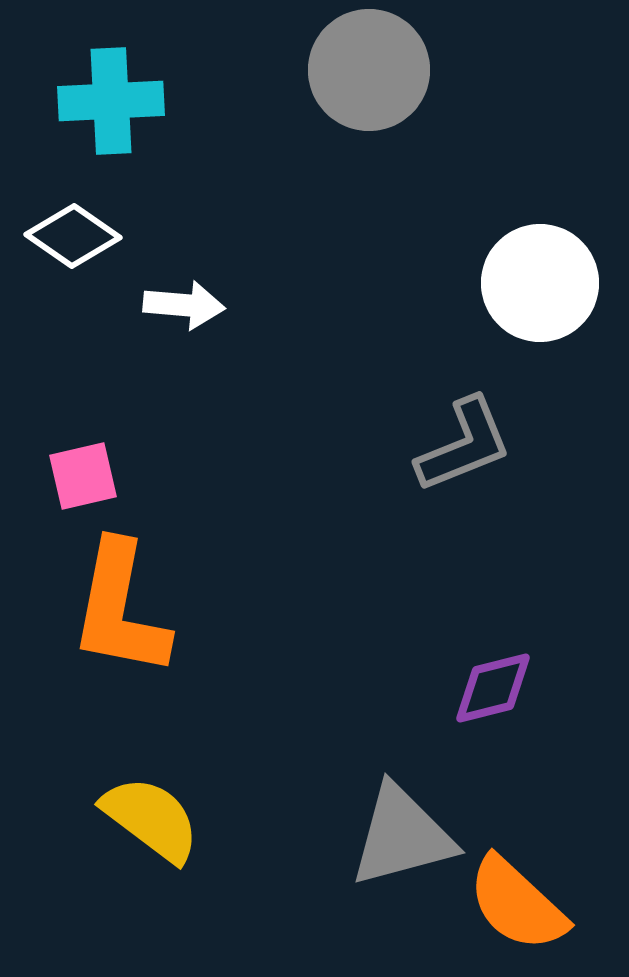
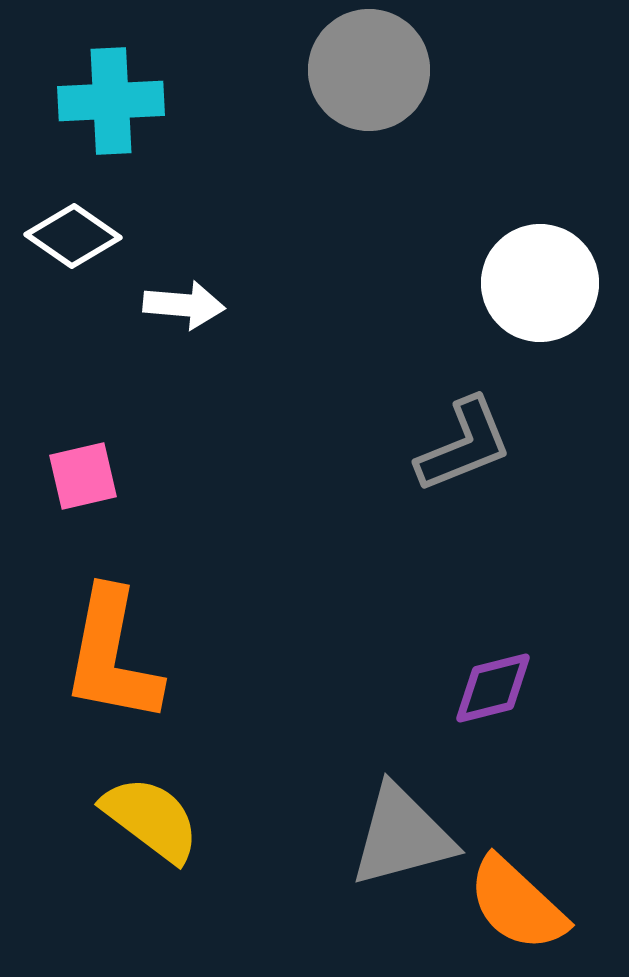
orange L-shape: moved 8 px left, 47 px down
